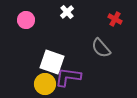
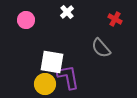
white square: rotated 10 degrees counterclockwise
purple L-shape: rotated 72 degrees clockwise
